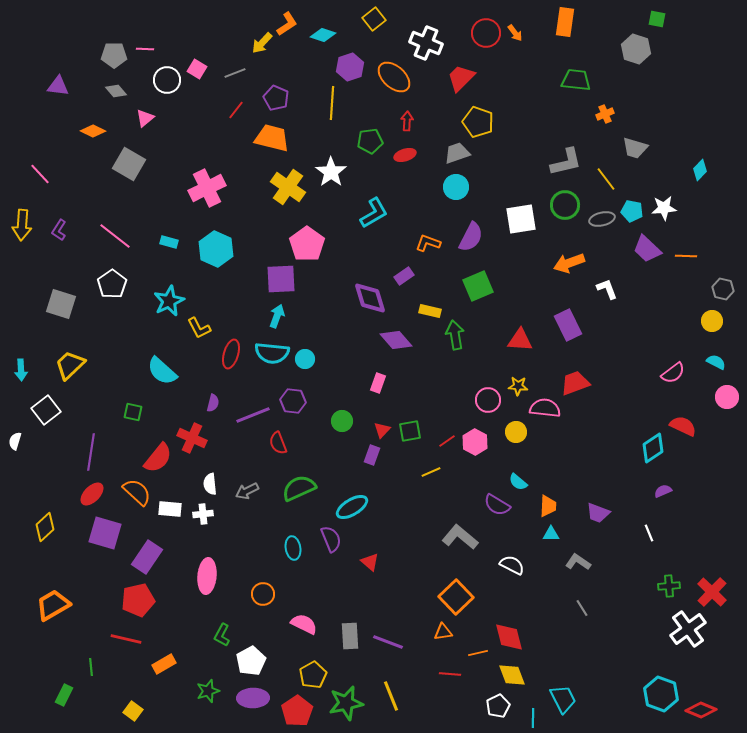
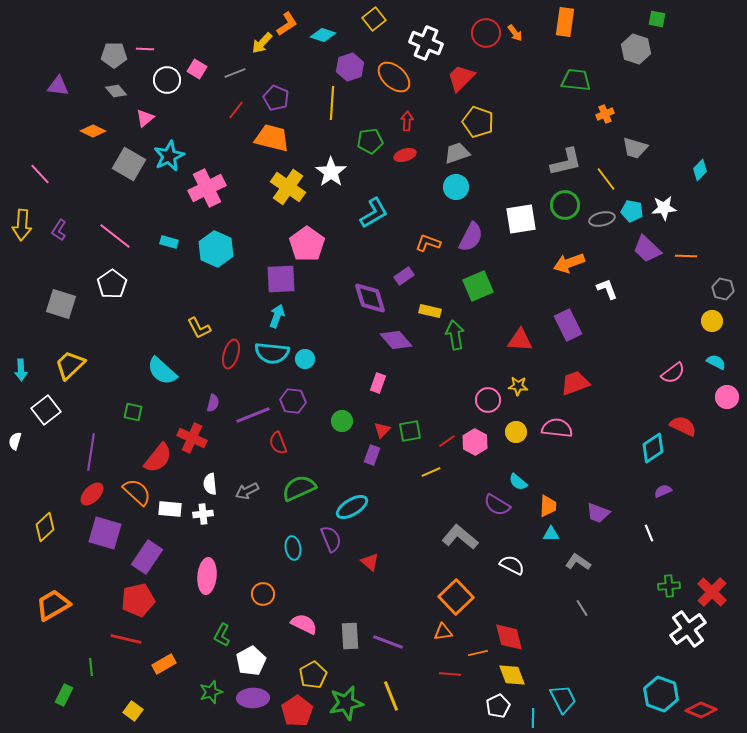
cyan star at (169, 301): moved 145 px up
pink semicircle at (545, 408): moved 12 px right, 20 px down
green star at (208, 691): moved 3 px right, 1 px down
